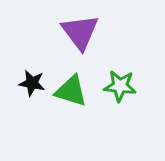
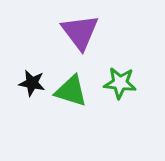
green star: moved 3 px up
